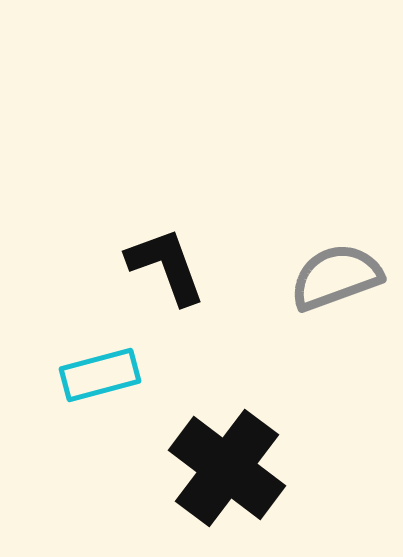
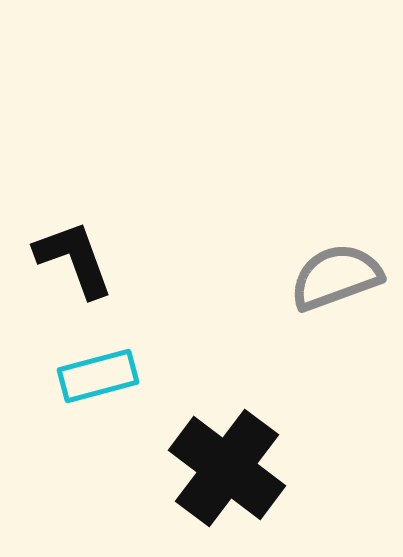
black L-shape: moved 92 px left, 7 px up
cyan rectangle: moved 2 px left, 1 px down
